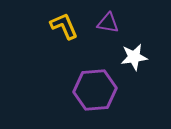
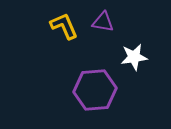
purple triangle: moved 5 px left, 1 px up
